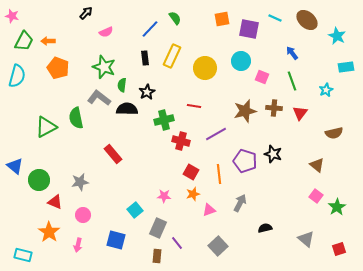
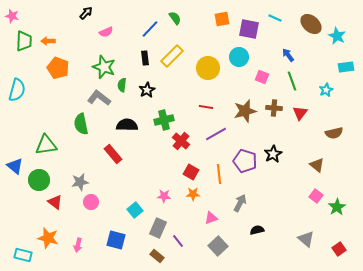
brown ellipse at (307, 20): moved 4 px right, 4 px down
green trapezoid at (24, 41): rotated 25 degrees counterclockwise
blue arrow at (292, 53): moved 4 px left, 2 px down
yellow rectangle at (172, 56): rotated 20 degrees clockwise
cyan circle at (241, 61): moved 2 px left, 4 px up
yellow circle at (205, 68): moved 3 px right
cyan semicircle at (17, 76): moved 14 px down
black star at (147, 92): moved 2 px up
red line at (194, 106): moved 12 px right, 1 px down
black semicircle at (127, 109): moved 16 px down
green semicircle at (76, 118): moved 5 px right, 6 px down
green triangle at (46, 127): moved 18 px down; rotated 20 degrees clockwise
red cross at (181, 141): rotated 24 degrees clockwise
black star at (273, 154): rotated 24 degrees clockwise
orange star at (193, 194): rotated 16 degrees clockwise
red triangle at (55, 202): rotated 14 degrees clockwise
pink triangle at (209, 210): moved 2 px right, 8 px down
pink circle at (83, 215): moved 8 px right, 13 px up
black semicircle at (265, 228): moved 8 px left, 2 px down
orange star at (49, 232): moved 1 px left, 6 px down; rotated 20 degrees counterclockwise
purple line at (177, 243): moved 1 px right, 2 px up
red square at (339, 249): rotated 16 degrees counterclockwise
brown rectangle at (157, 256): rotated 56 degrees counterclockwise
